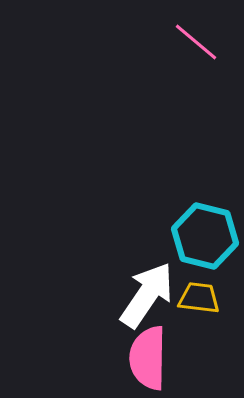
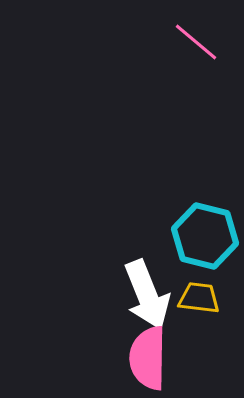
white arrow: rotated 124 degrees clockwise
